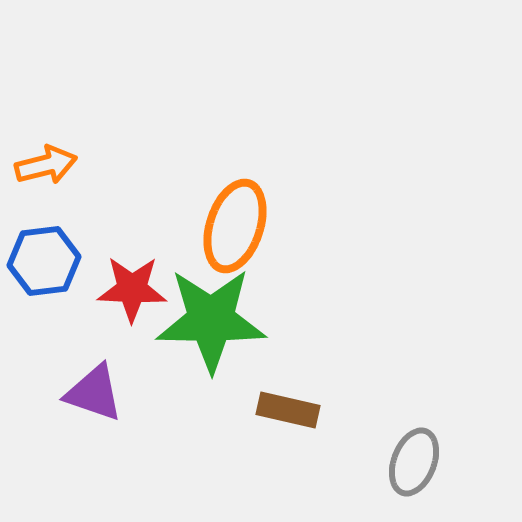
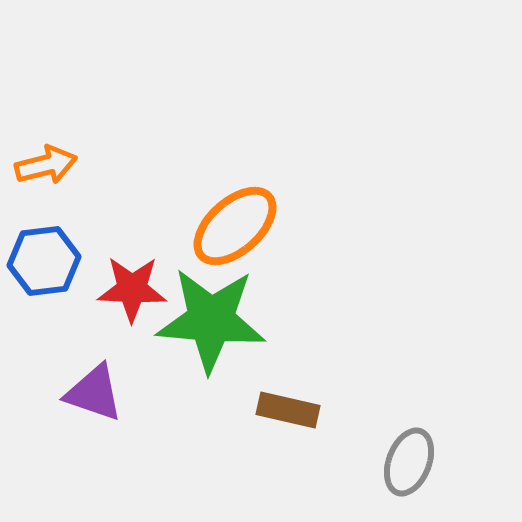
orange ellipse: rotated 30 degrees clockwise
green star: rotated 4 degrees clockwise
gray ellipse: moved 5 px left
